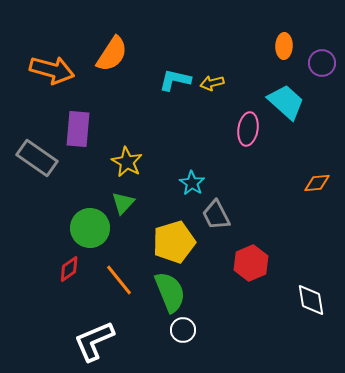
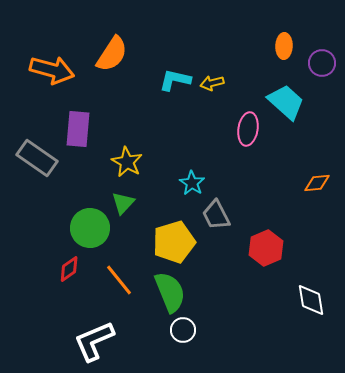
red hexagon: moved 15 px right, 15 px up
